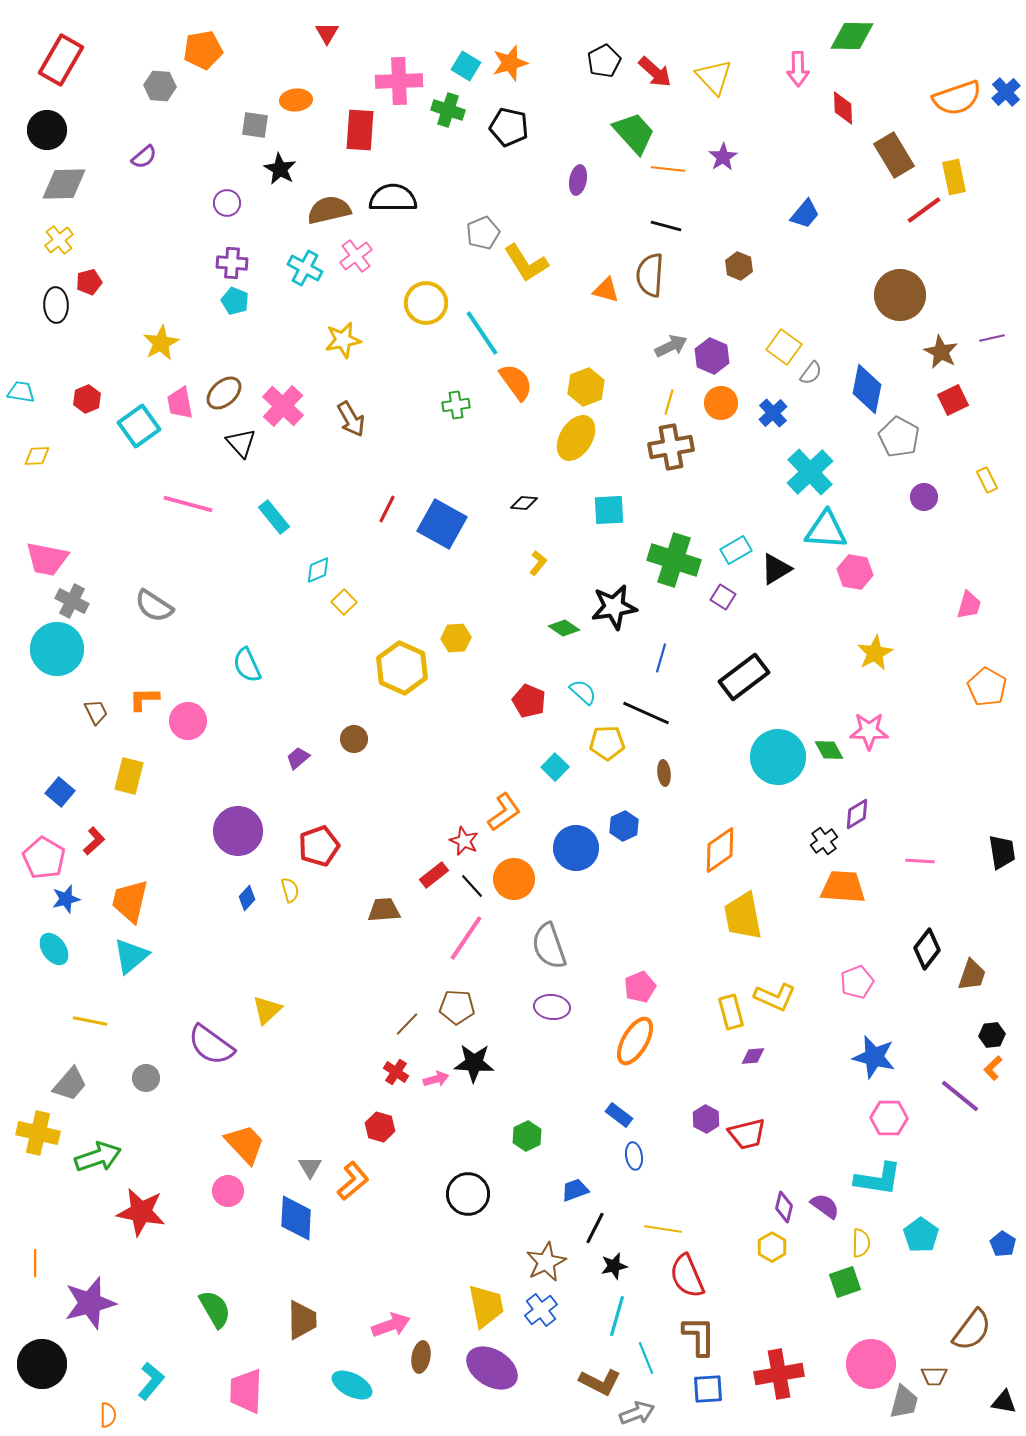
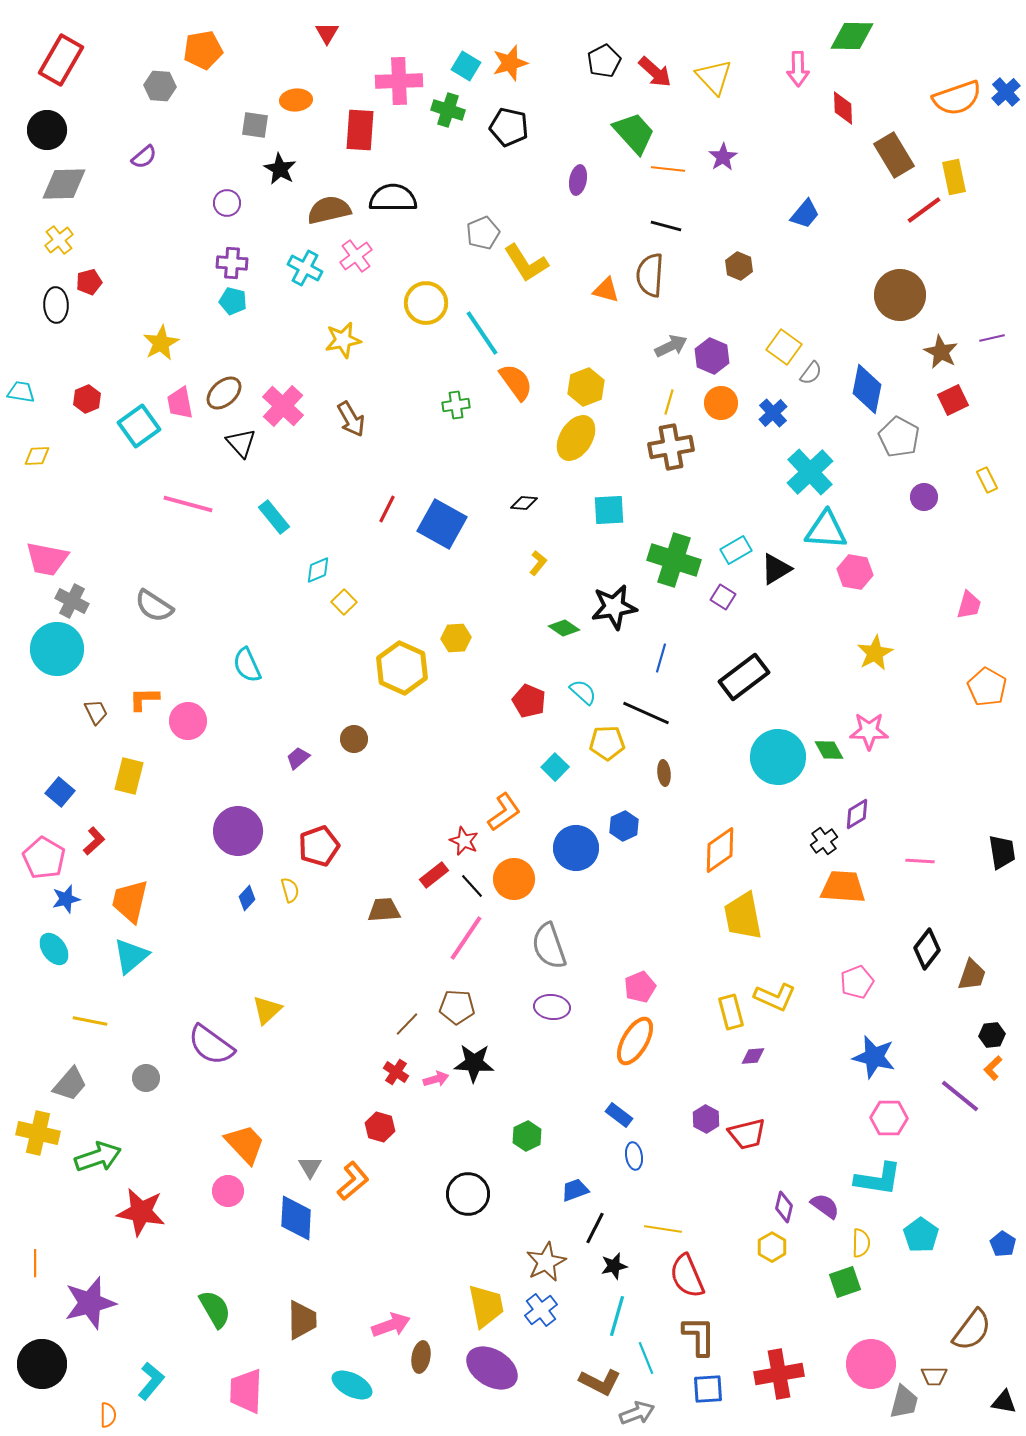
cyan pentagon at (235, 301): moved 2 px left; rotated 8 degrees counterclockwise
